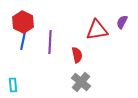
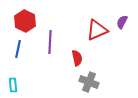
red hexagon: moved 2 px right, 1 px up
red triangle: rotated 15 degrees counterclockwise
blue line: moved 5 px left, 8 px down
red semicircle: moved 3 px down
gray cross: moved 8 px right; rotated 18 degrees counterclockwise
